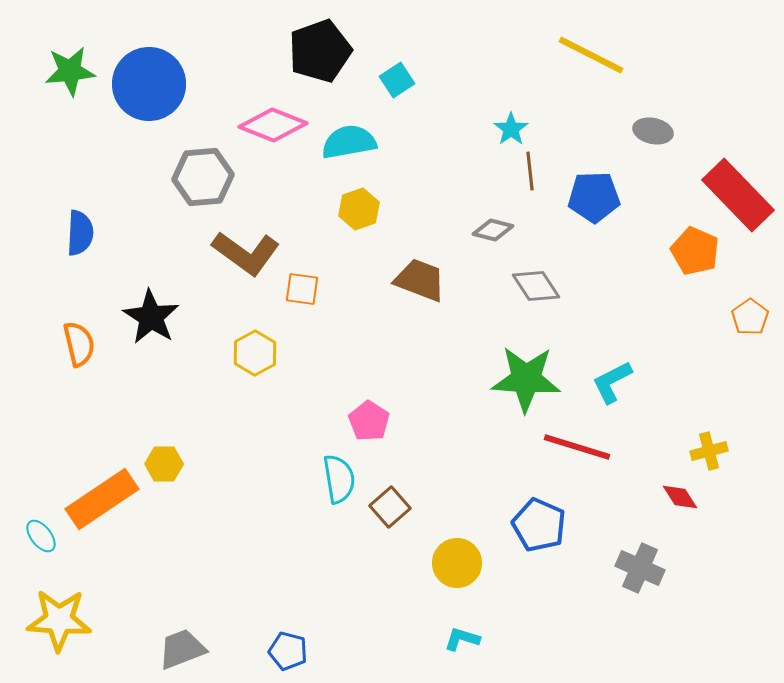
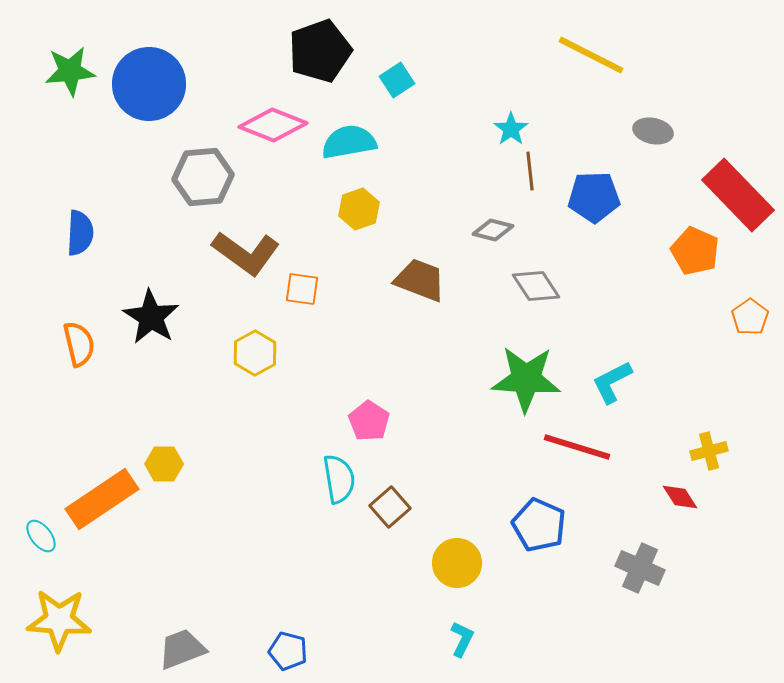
cyan L-shape at (462, 639): rotated 99 degrees clockwise
